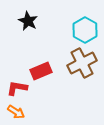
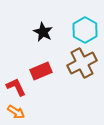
black star: moved 15 px right, 11 px down
red L-shape: moved 1 px left, 1 px up; rotated 55 degrees clockwise
